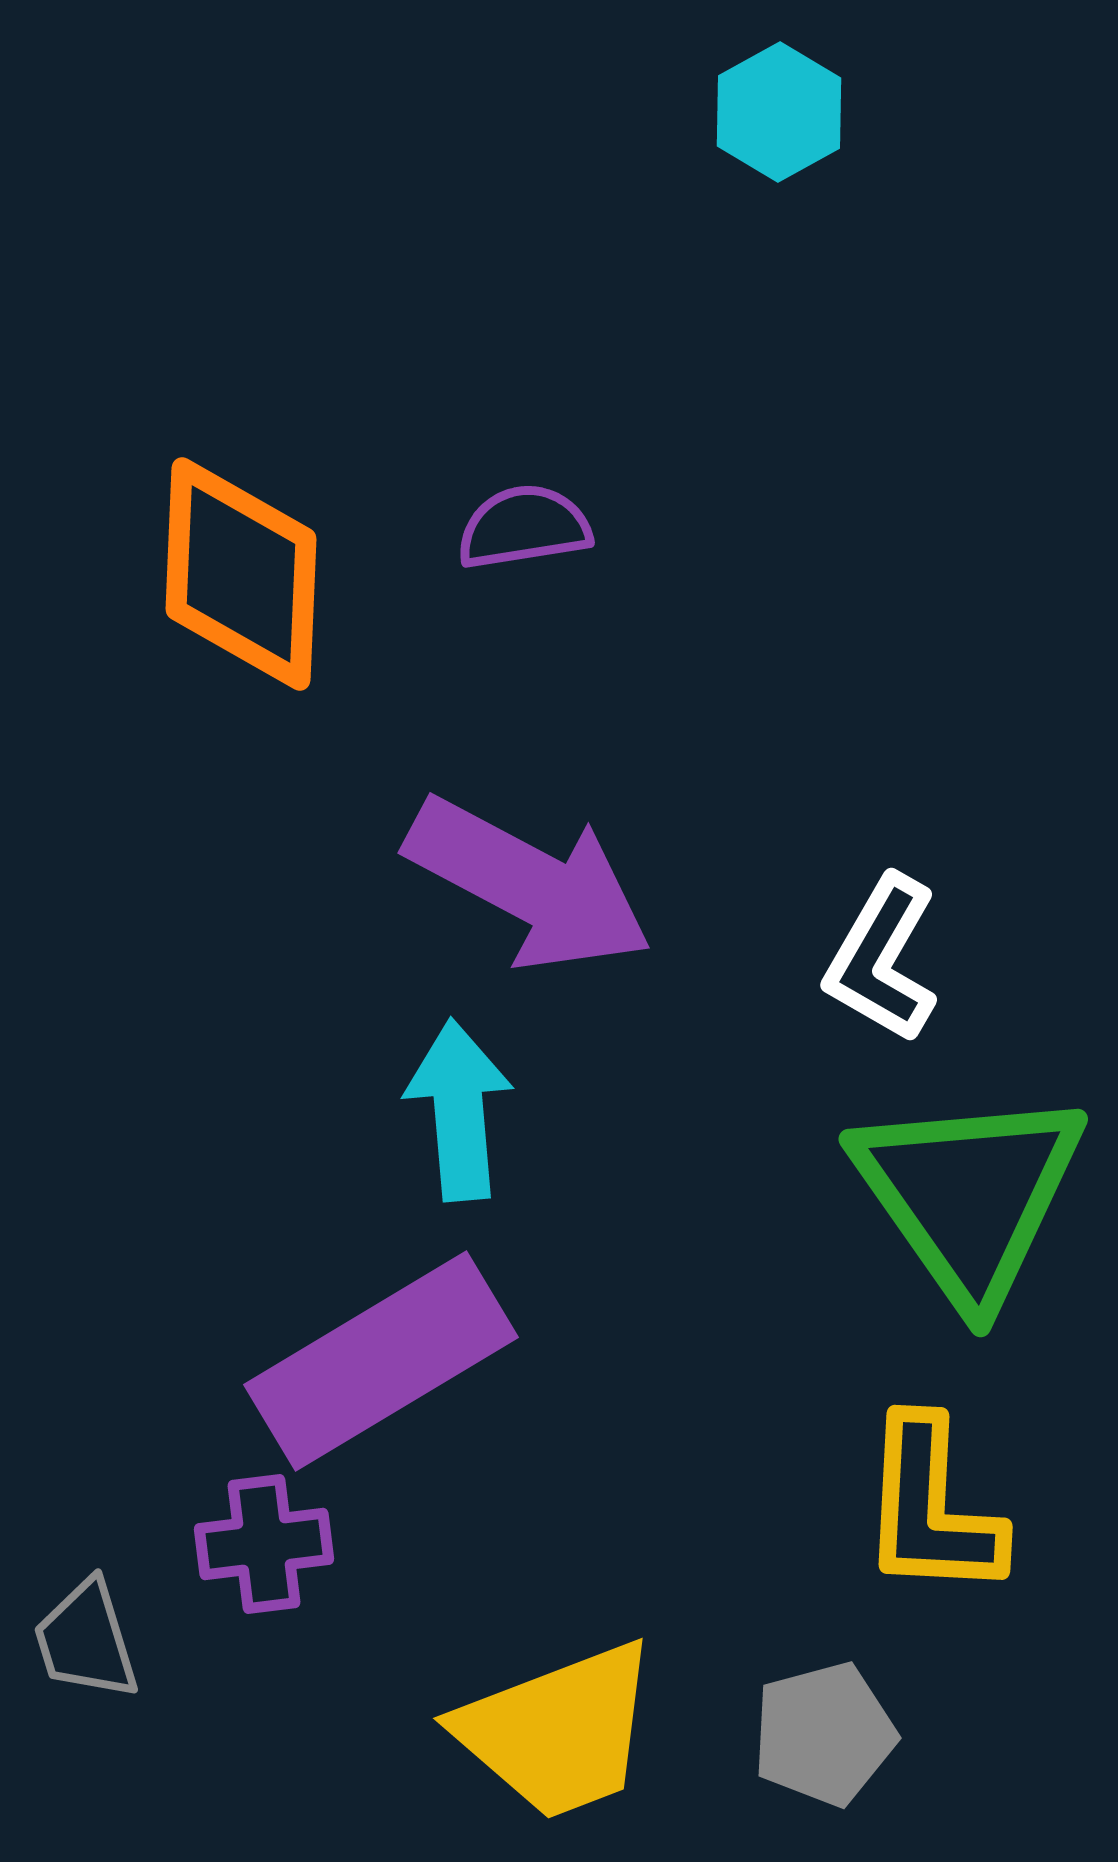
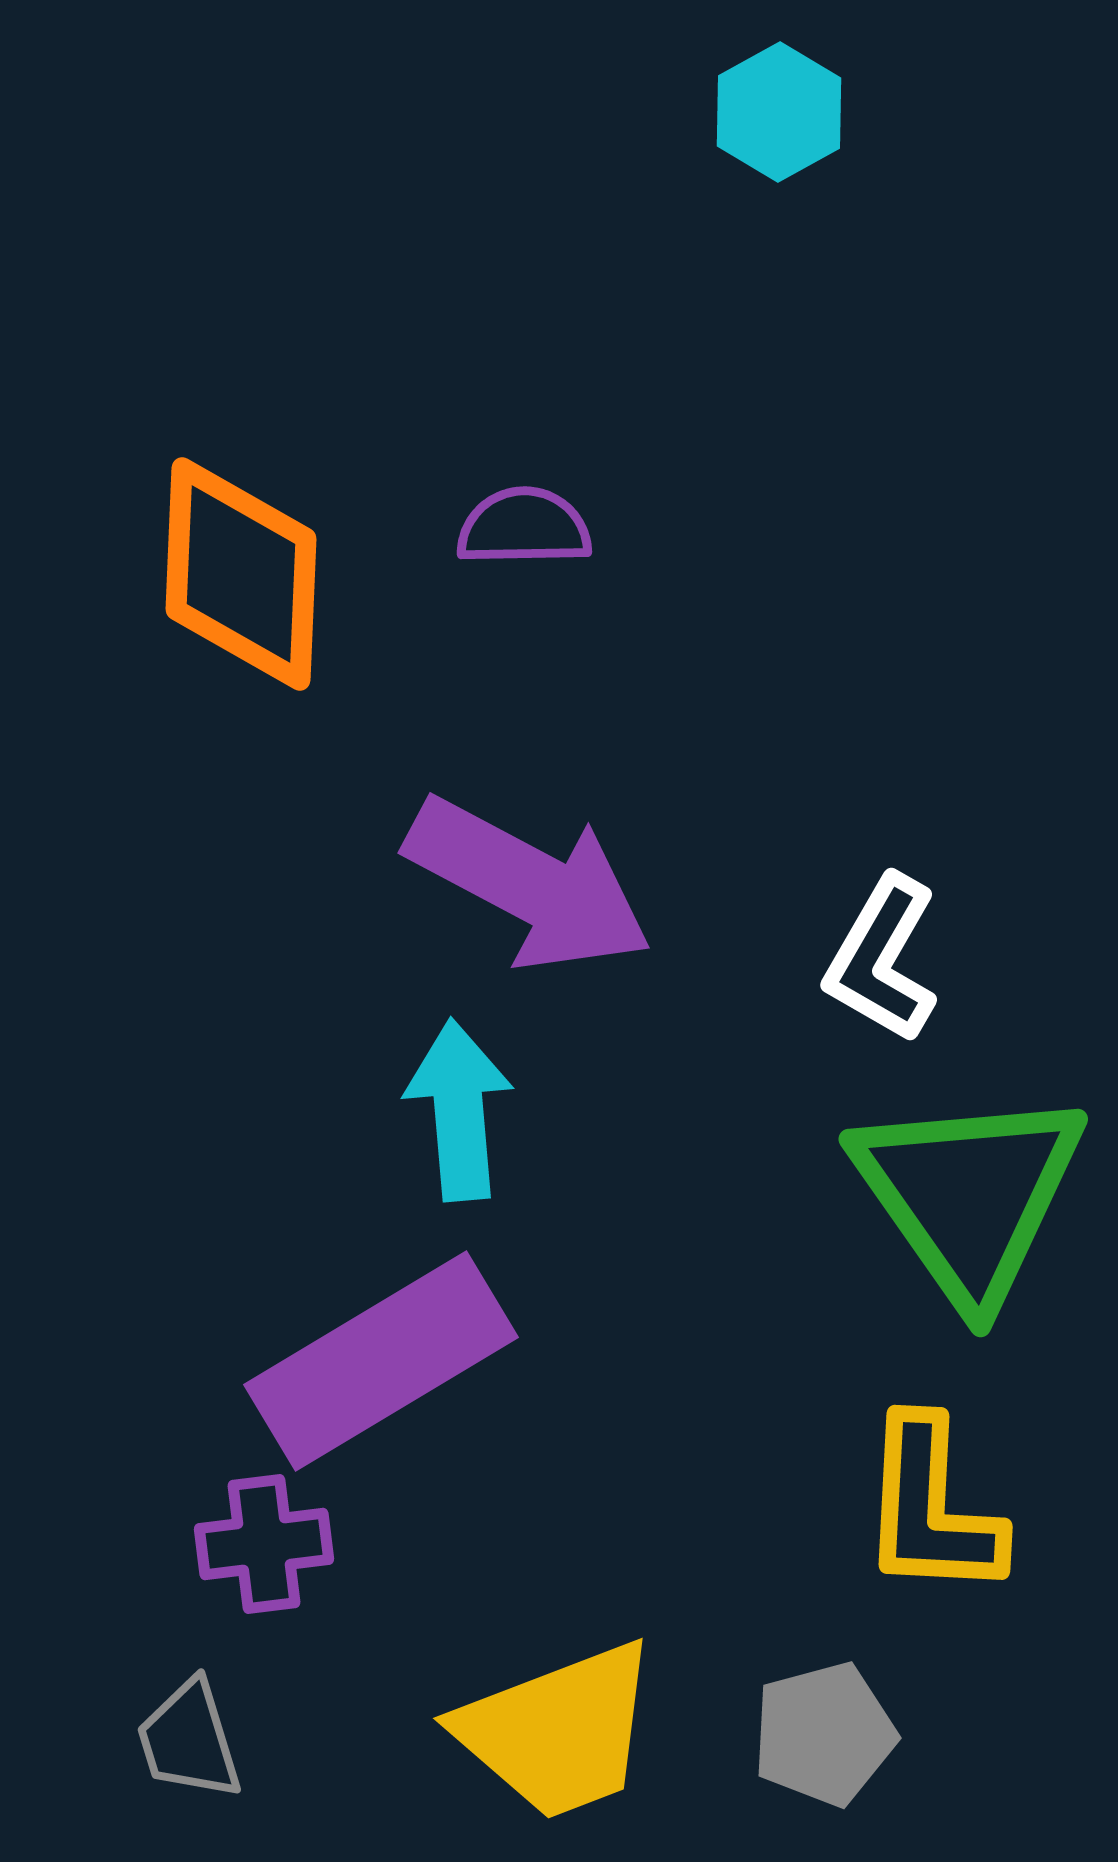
purple semicircle: rotated 8 degrees clockwise
gray trapezoid: moved 103 px right, 100 px down
